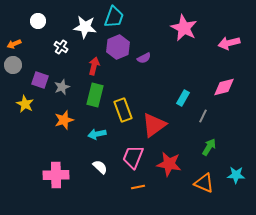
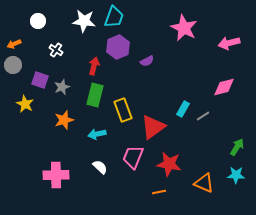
white star: moved 1 px left, 6 px up
white cross: moved 5 px left, 3 px down
purple semicircle: moved 3 px right, 3 px down
cyan rectangle: moved 11 px down
gray line: rotated 32 degrees clockwise
red triangle: moved 1 px left, 2 px down
green arrow: moved 28 px right
orange line: moved 21 px right, 5 px down
